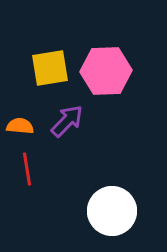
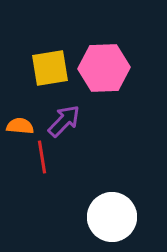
pink hexagon: moved 2 px left, 3 px up
purple arrow: moved 3 px left
red line: moved 15 px right, 12 px up
white circle: moved 6 px down
